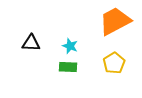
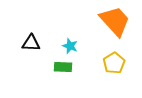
orange trapezoid: rotated 76 degrees clockwise
green rectangle: moved 5 px left
